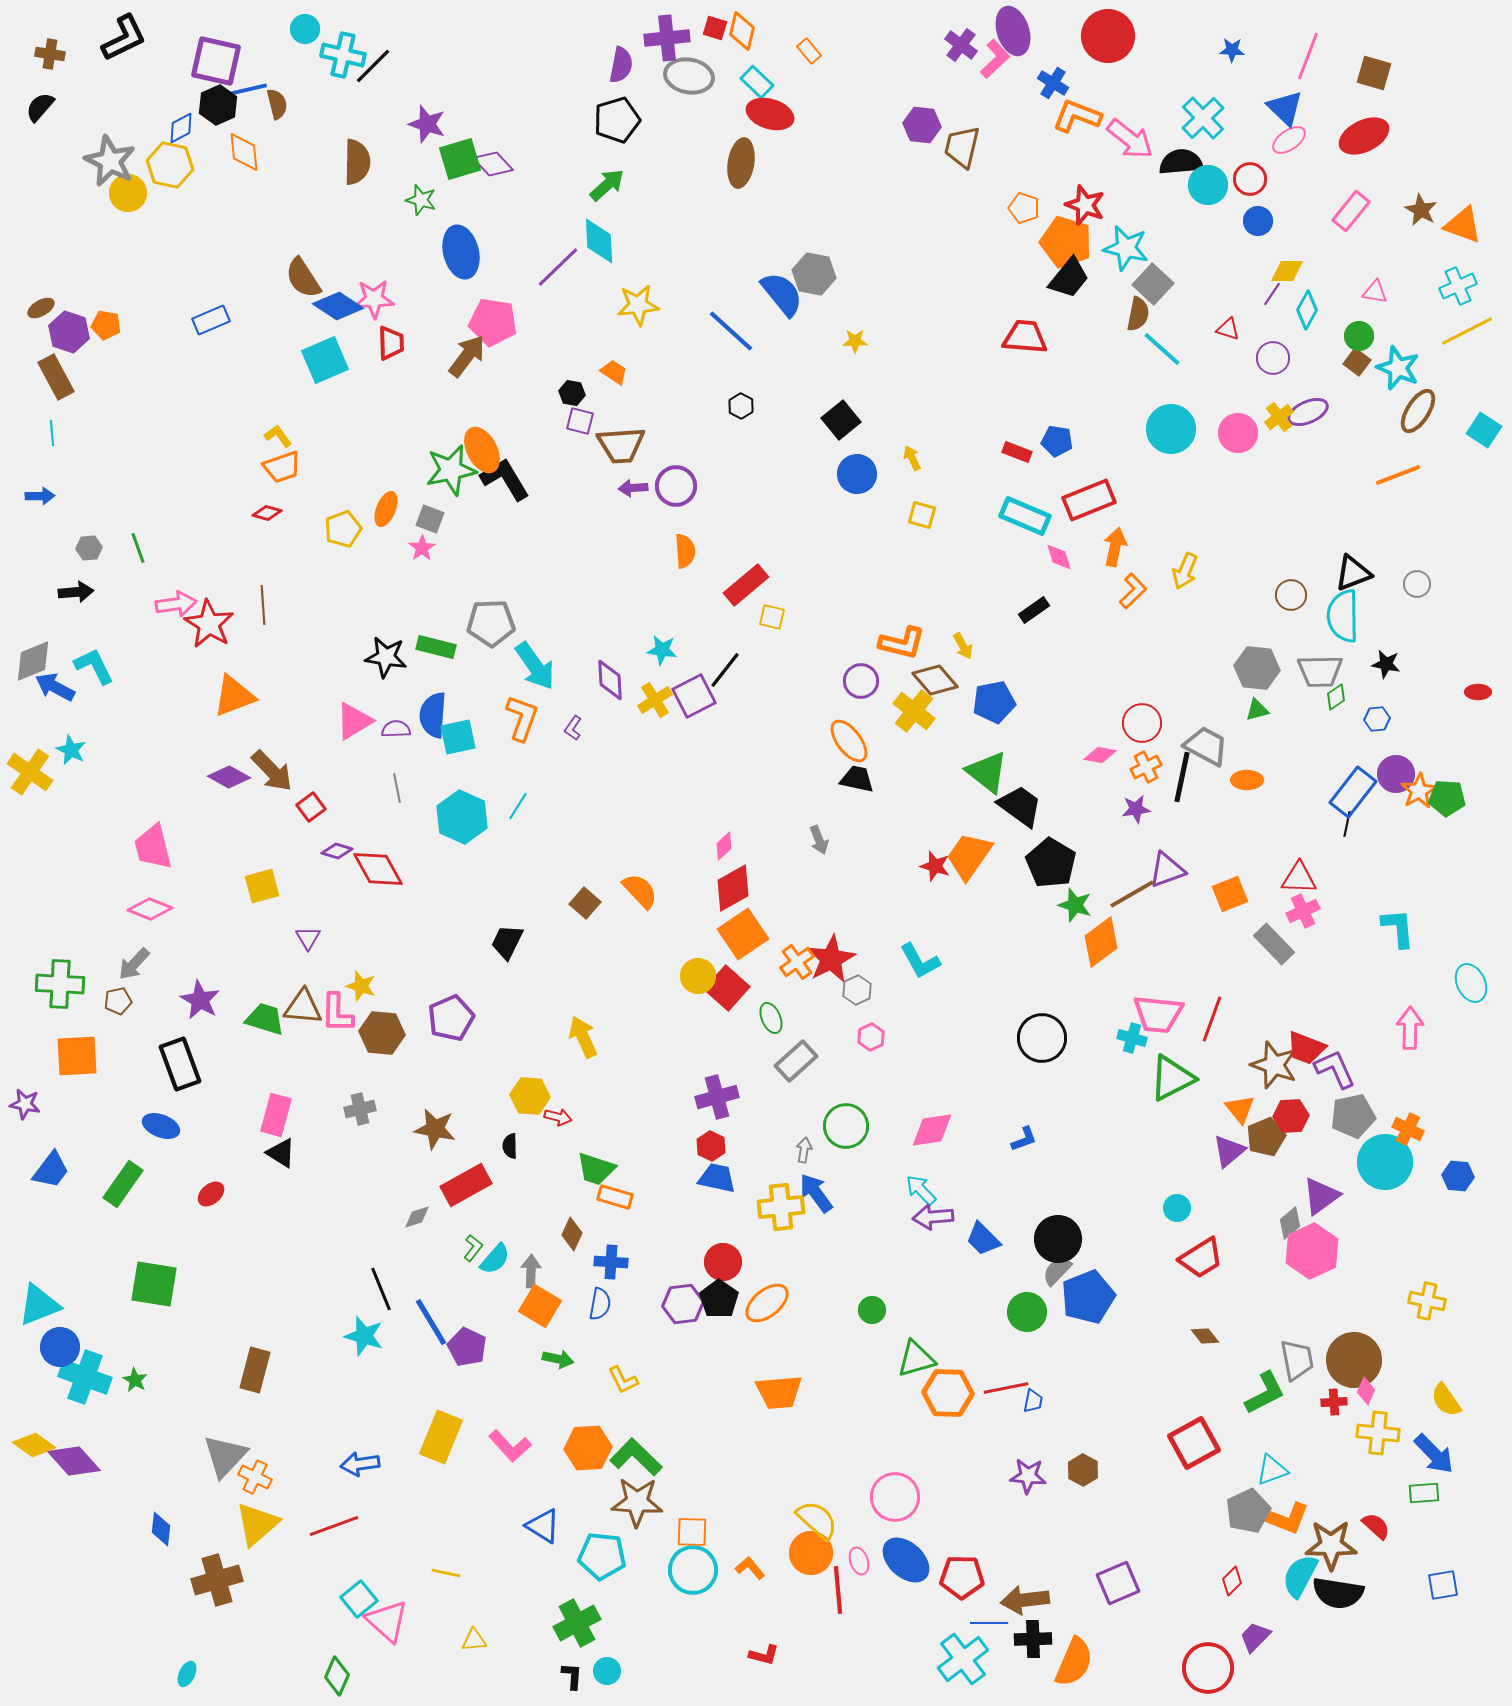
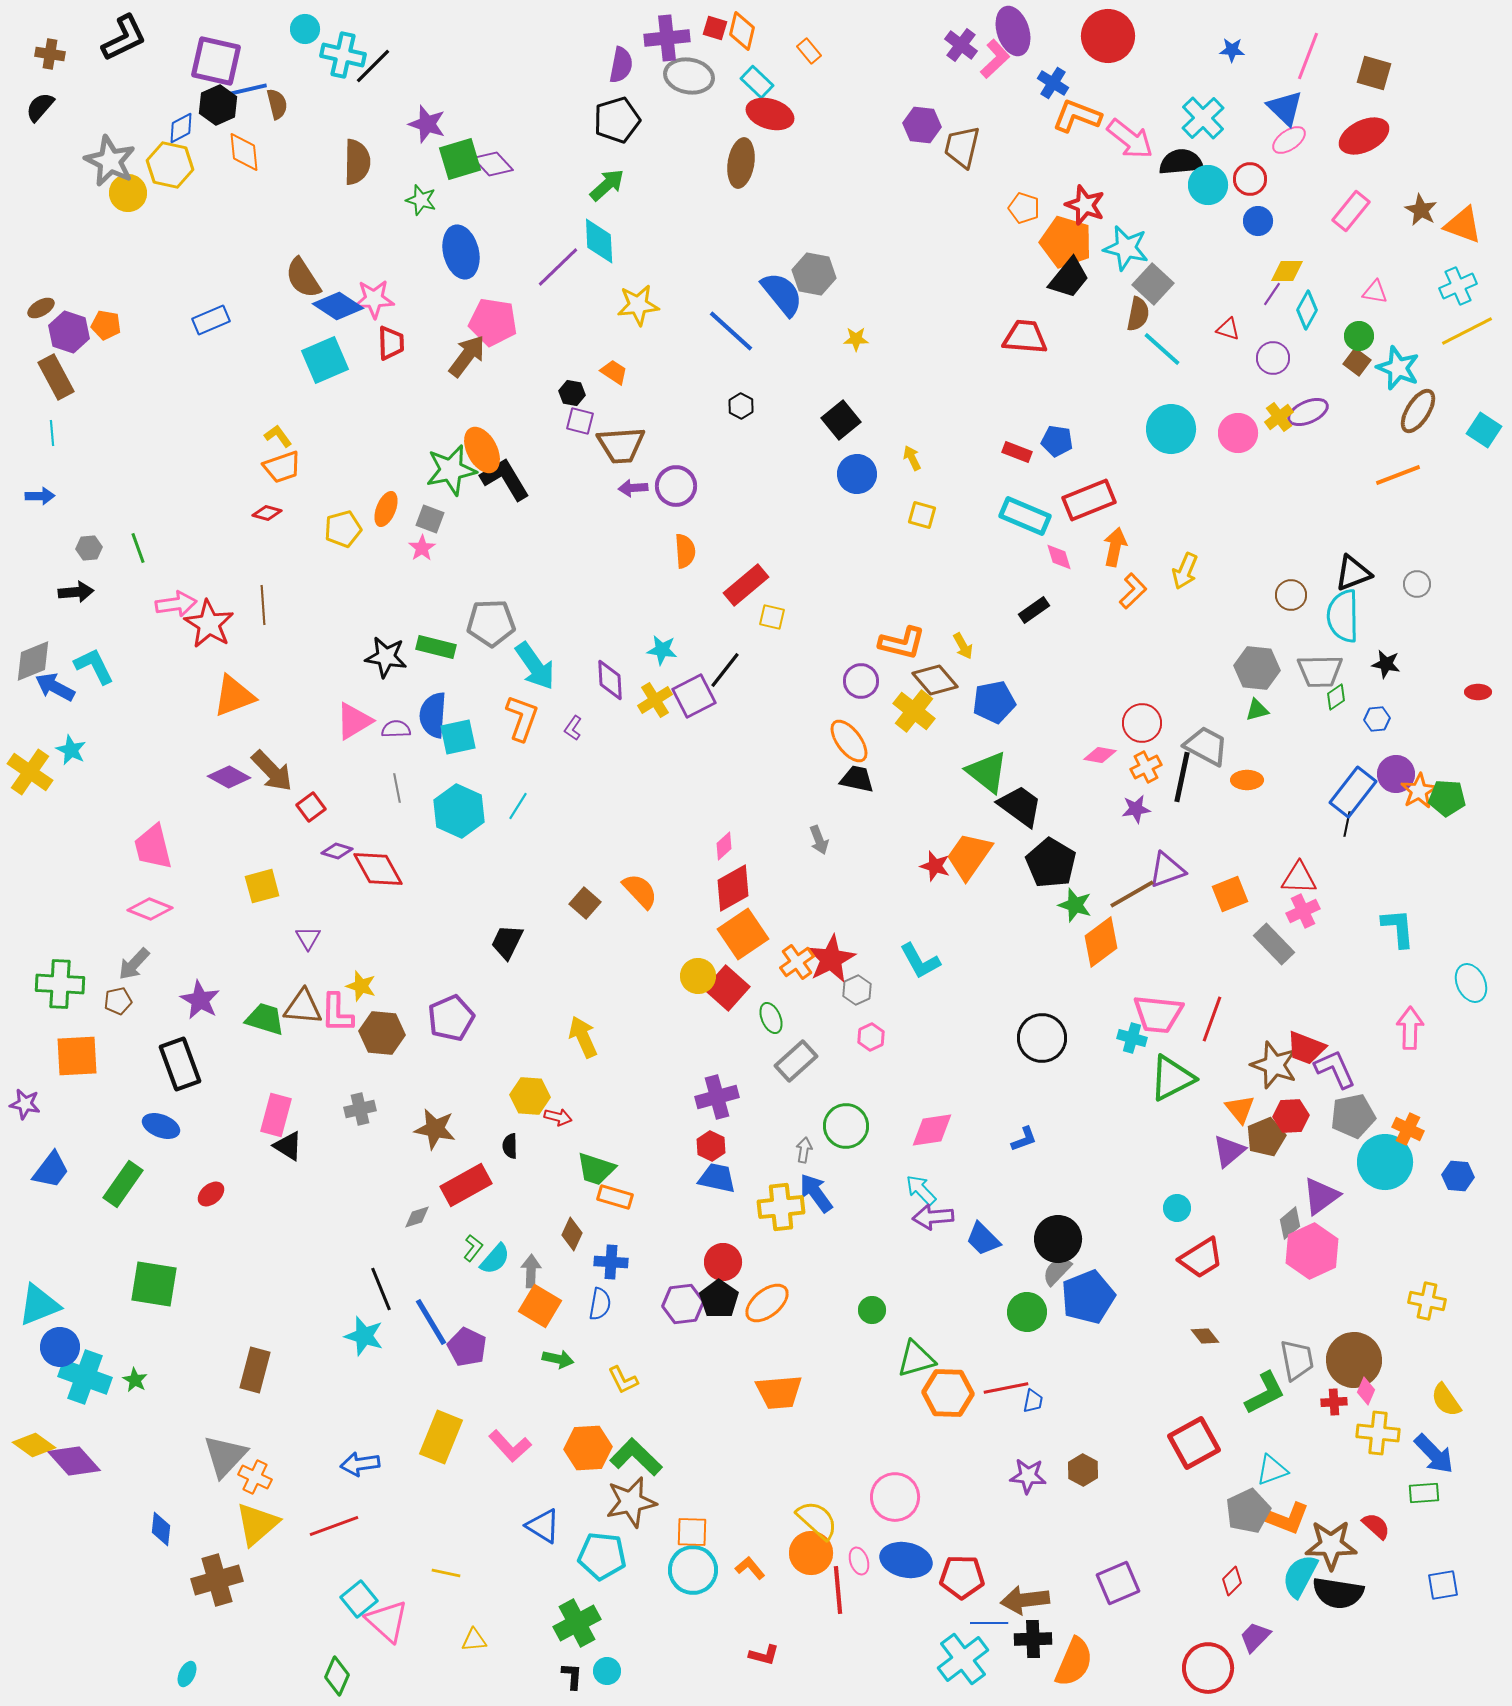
yellow star at (855, 341): moved 1 px right, 2 px up
yellow pentagon at (343, 529): rotated 6 degrees clockwise
cyan hexagon at (462, 817): moved 3 px left, 6 px up
black triangle at (281, 1153): moved 7 px right, 7 px up
brown star at (637, 1502): moved 6 px left; rotated 15 degrees counterclockwise
blue ellipse at (906, 1560): rotated 30 degrees counterclockwise
